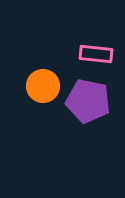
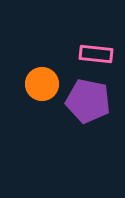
orange circle: moved 1 px left, 2 px up
